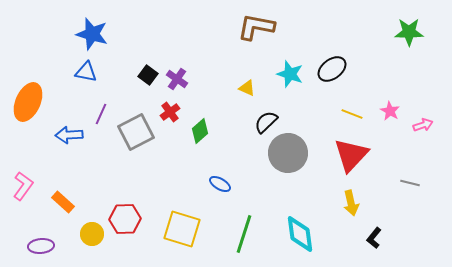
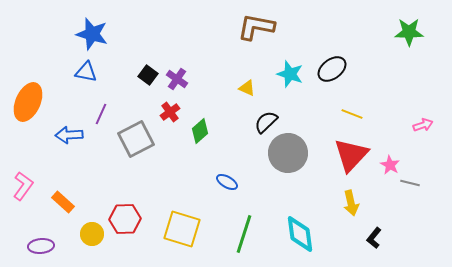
pink star: moved 54 px down
gray square: moved 7 px down
blue ellipse: moved 7 px right, 2 px up
